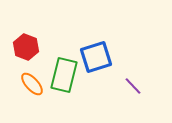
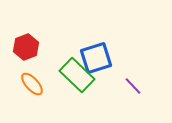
red hexagon: rotated 20 degrees clockwise
blue square: moved 1 px down
green rectangle: moved 13 px right; rotated 60 degrees counterclockwise
